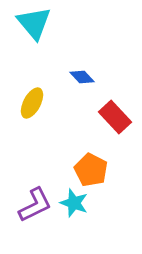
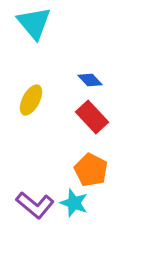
blue diamond: moved 8 px right, 3 px down
yellow ellipse: moved 1 px left, 3 px up
red rectangle: moved 23 px left
purple L-shape: rotated 66 degrees clockwise
